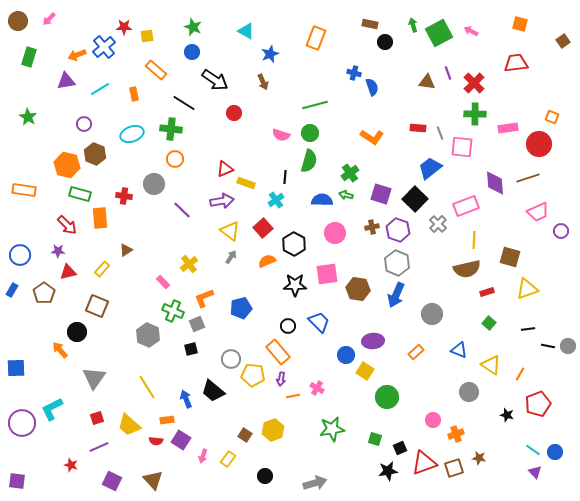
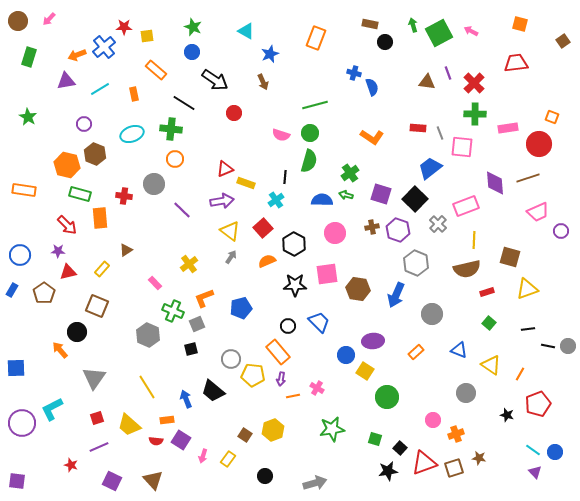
gray hexagon at (397, 263): moved 19 px right
pink rectangle at (163, 282): moved 8 px left, 1 px down
gray circle at (469, 392): moved 3 px left, 1 px down
black square at (400, 448): rotated 24 degrees counterclockwise
